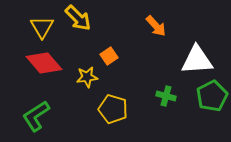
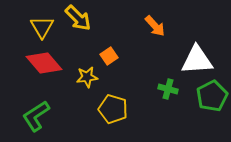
orange arrow: moved 1 px left
green cross: moved 2 px right, 7 px up
